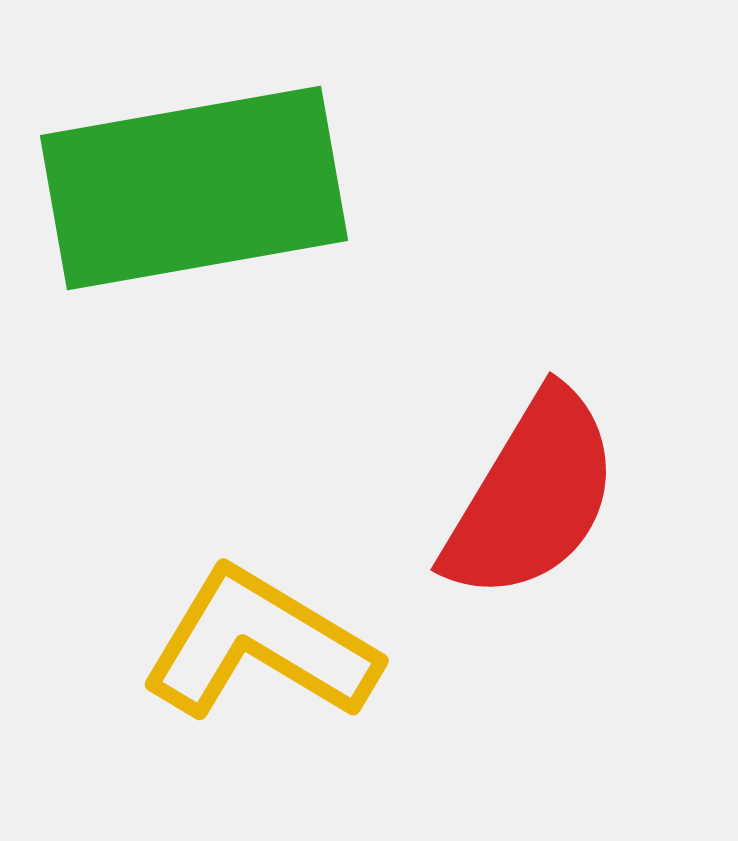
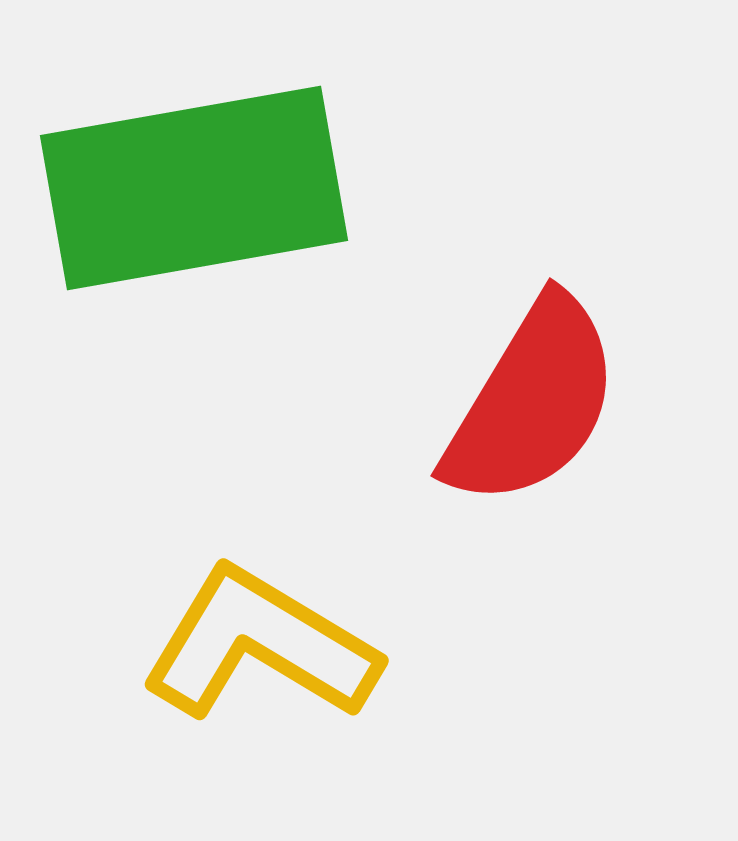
red semicircle: moved 94 px up
